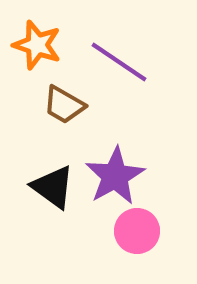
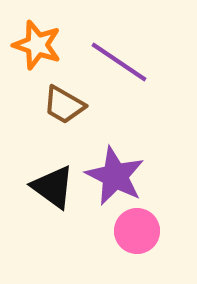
purple star: rotated 16 degrees counterclockwise
